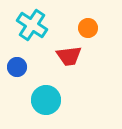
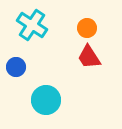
orange circle: moved 1 px left
red trapezoid: moved 20 px right, 1 px down; rotated 64 degrees clockwise
blue circle: moved 1 px left
